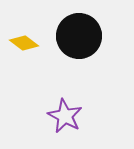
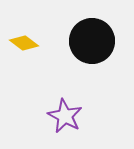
black circle: moved 13 px right, 5 px down
